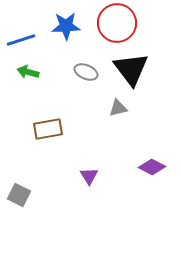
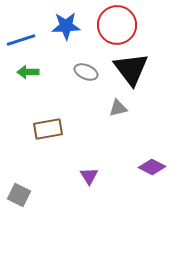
red circle: moved 2 px down
green arrow: rotated 15 degrees counterclockwise
